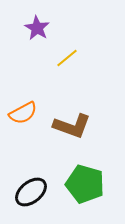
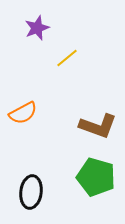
purple star: rotated 20 degrees clockwise
brown L-shape: moved 26 px right
green pentagon: moved 11 px right, 7 px up
black ellipse: rotated 44 degrees counterclockwise
